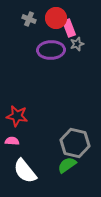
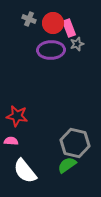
red circle: moved 3 px left, 5 px down
pink semicircle: moved 1 px left
